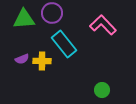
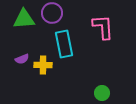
pink L-shape: moved 2 px down; rotated 40 degrees clockwise
cyan rectangle: rotated 28 degrees clockwise
yellow cross: moved 1 px right, 4 px down
green circle: moved 3 px down
